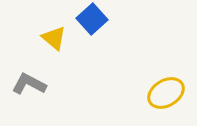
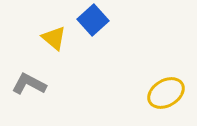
blue square: moved 1 px right, 1 px down
